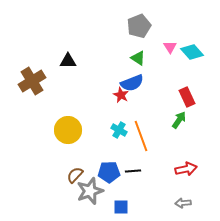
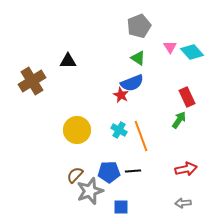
yellow circle: moved 9 px right
